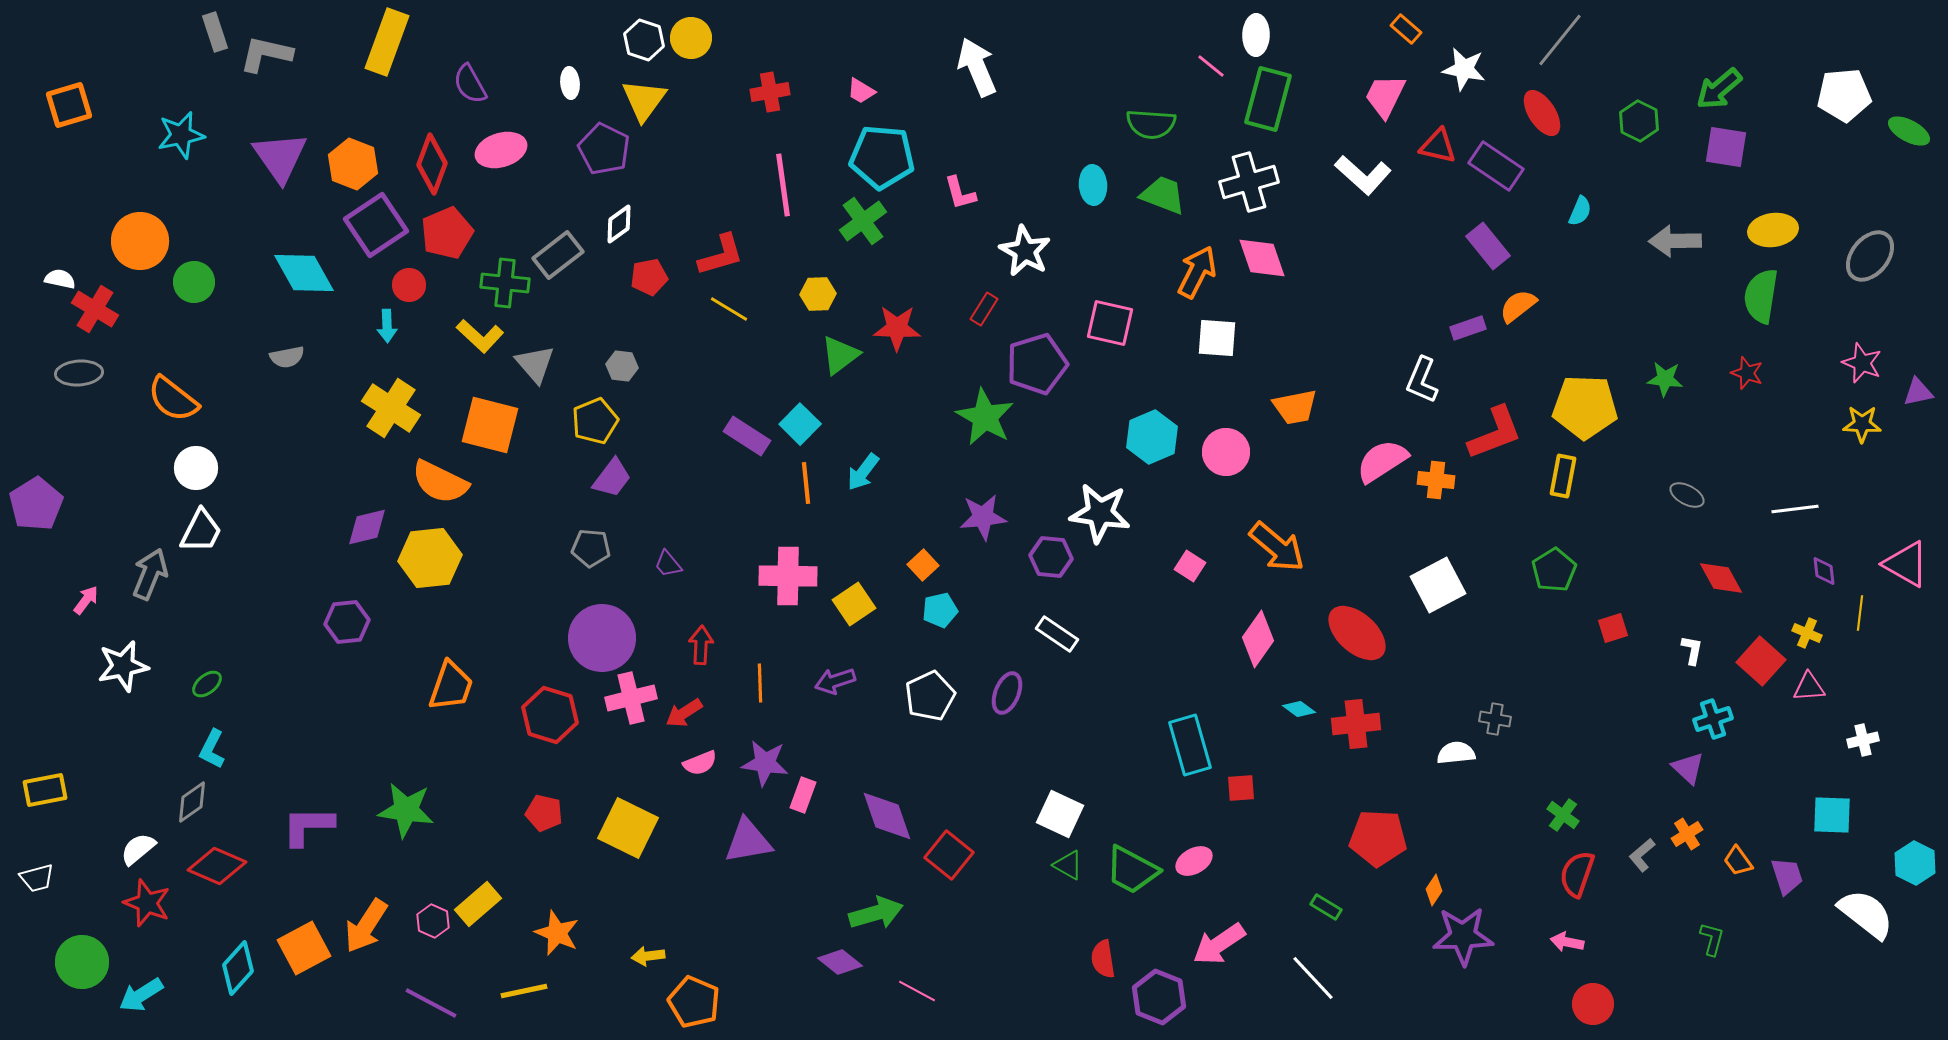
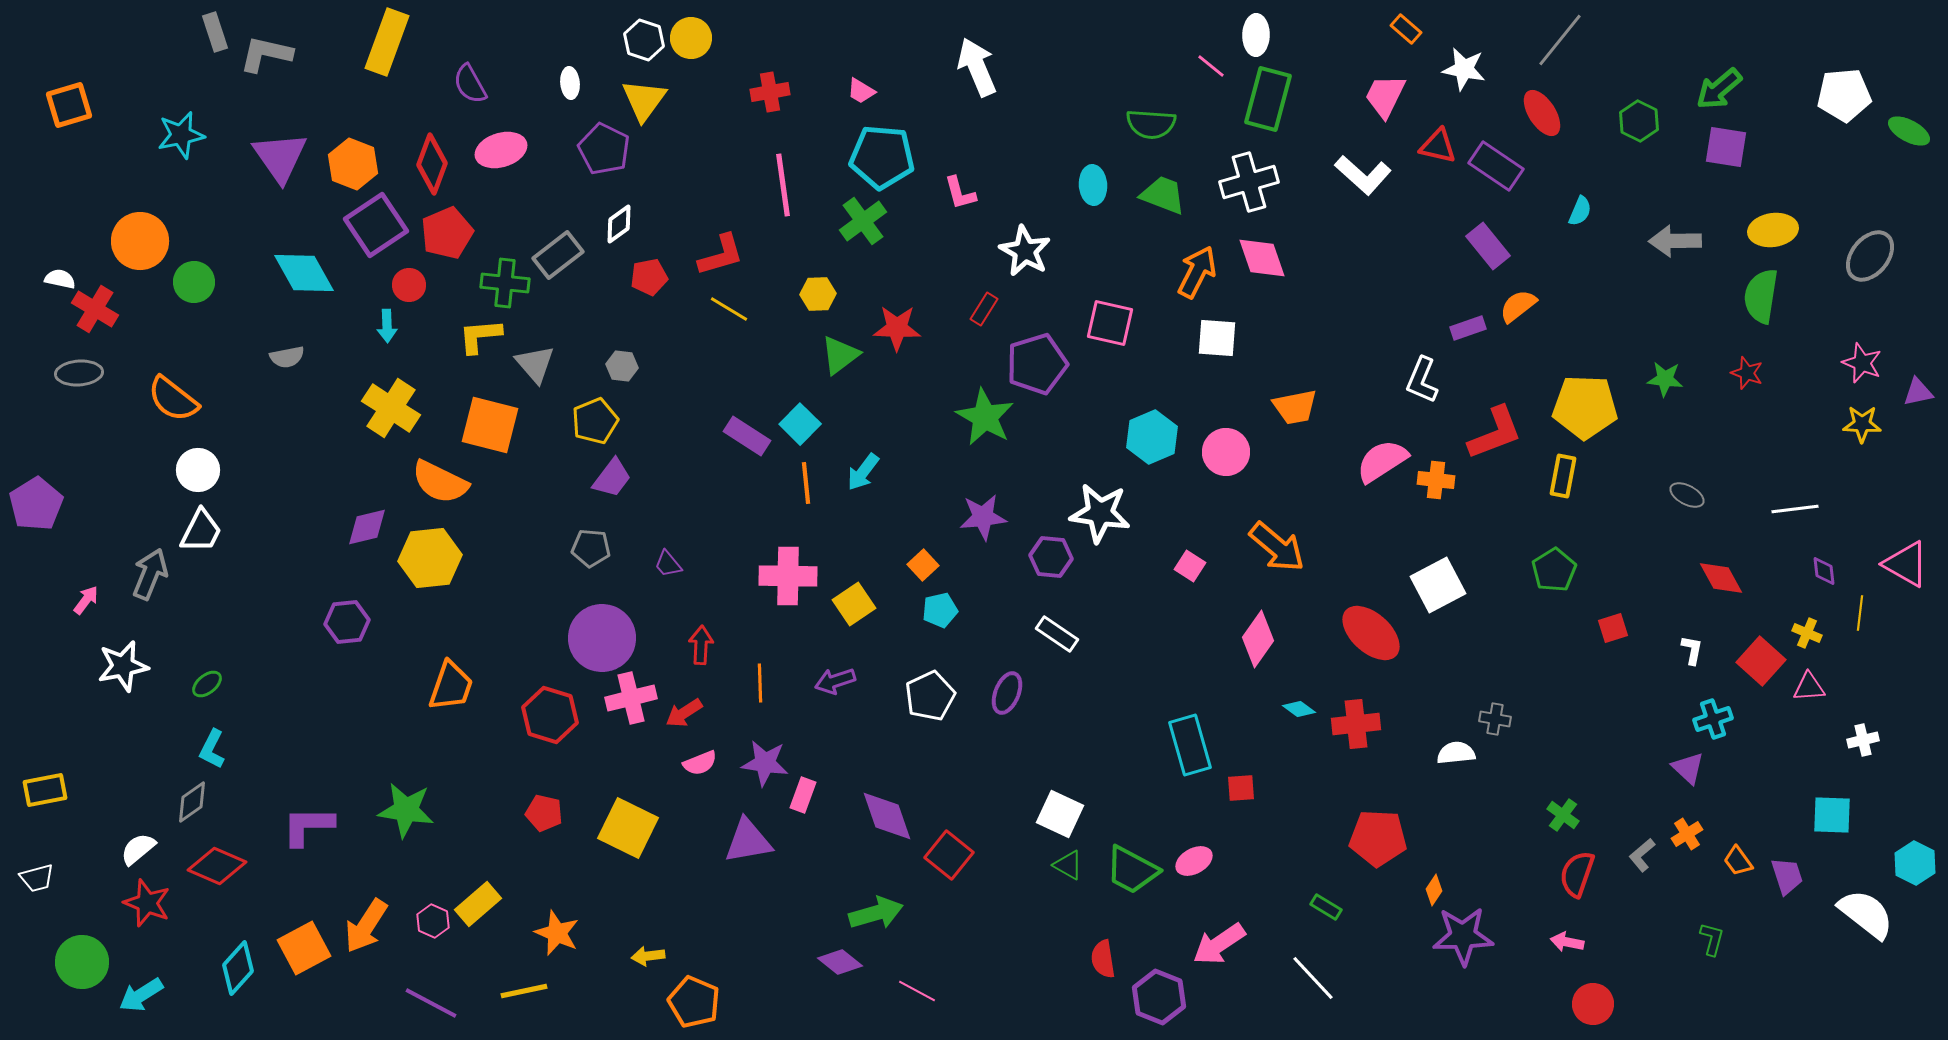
yellow L-shape at (480, 336): rotated 132 degrees clockwise
white circle at (196, 468): moved 2 px right, 2 px down
red ellipse at (1357, 633): moved 14 px right
